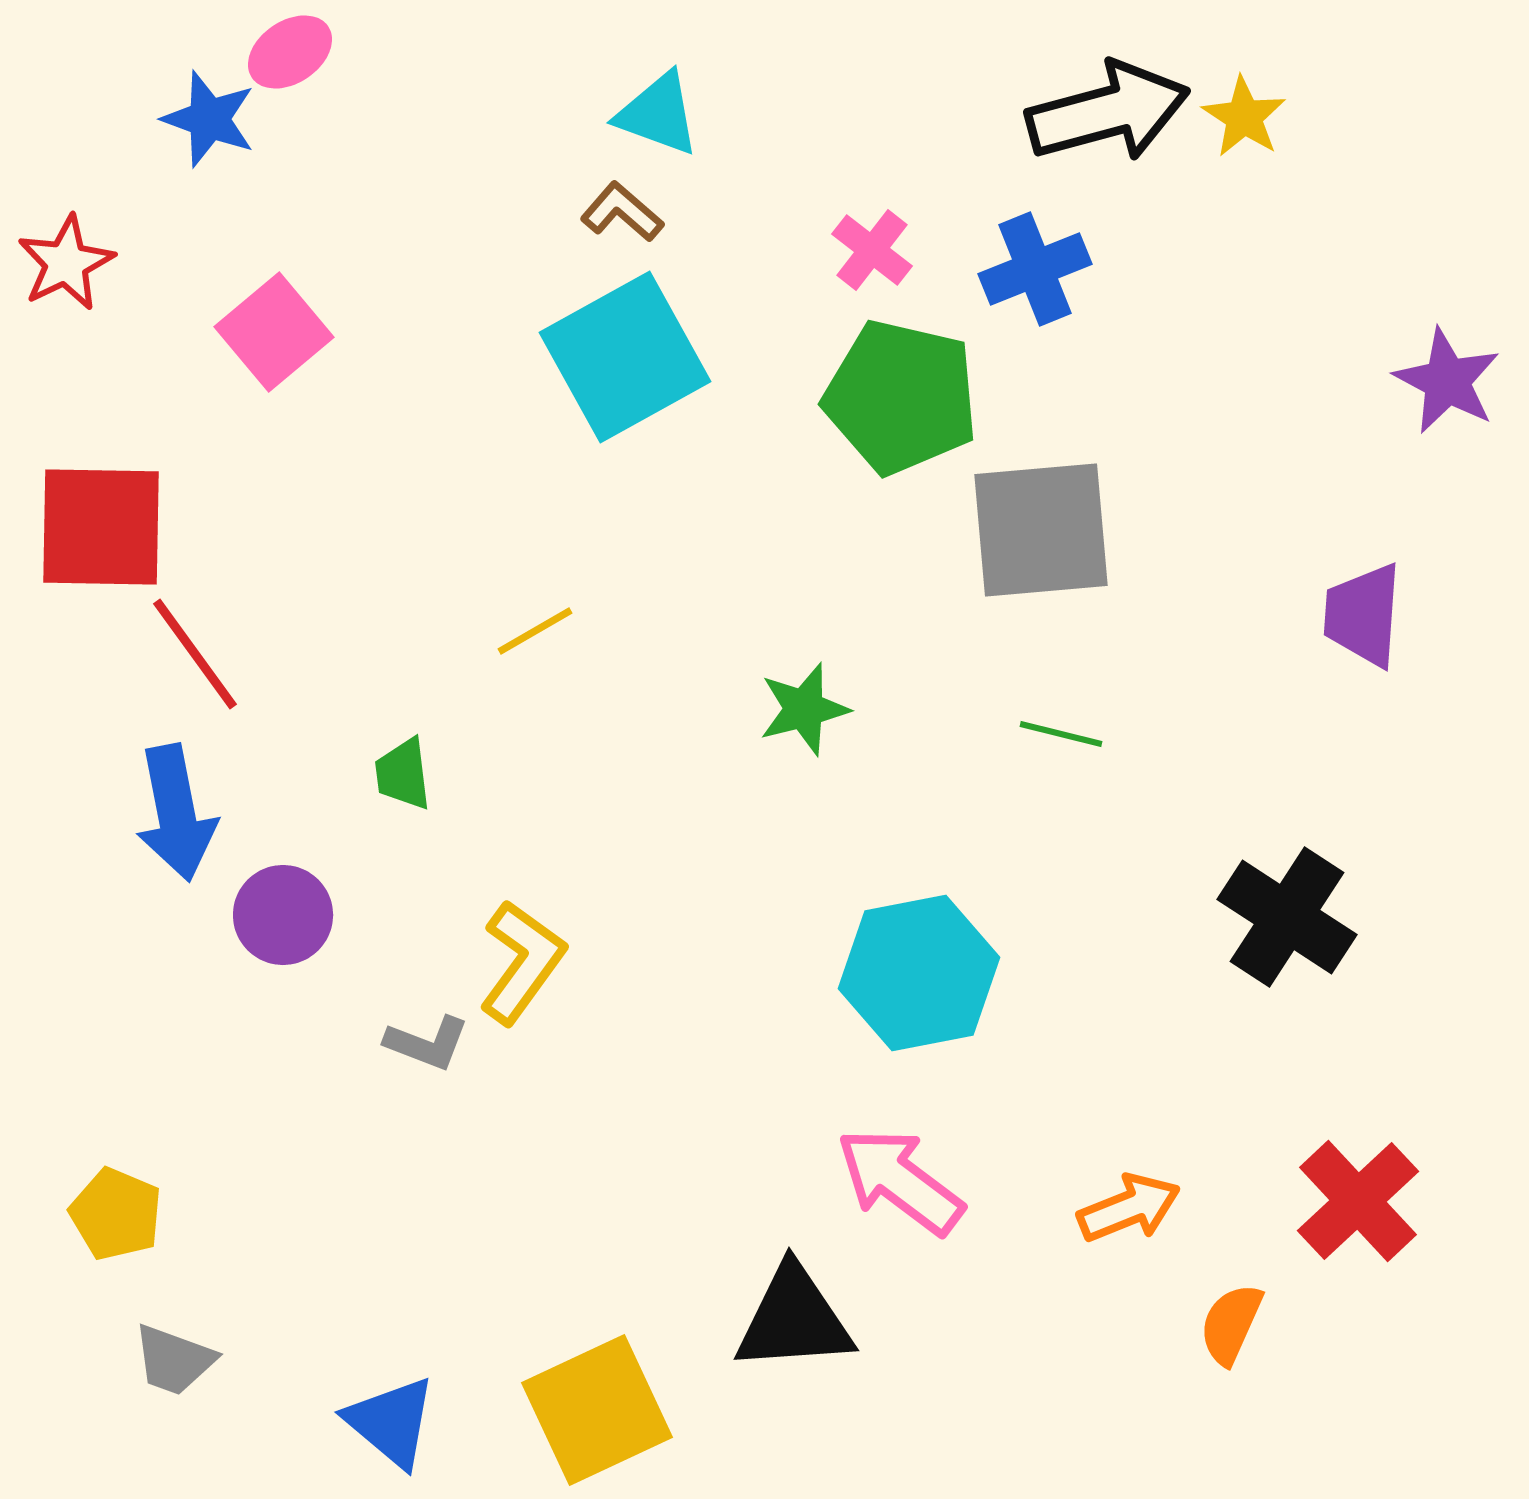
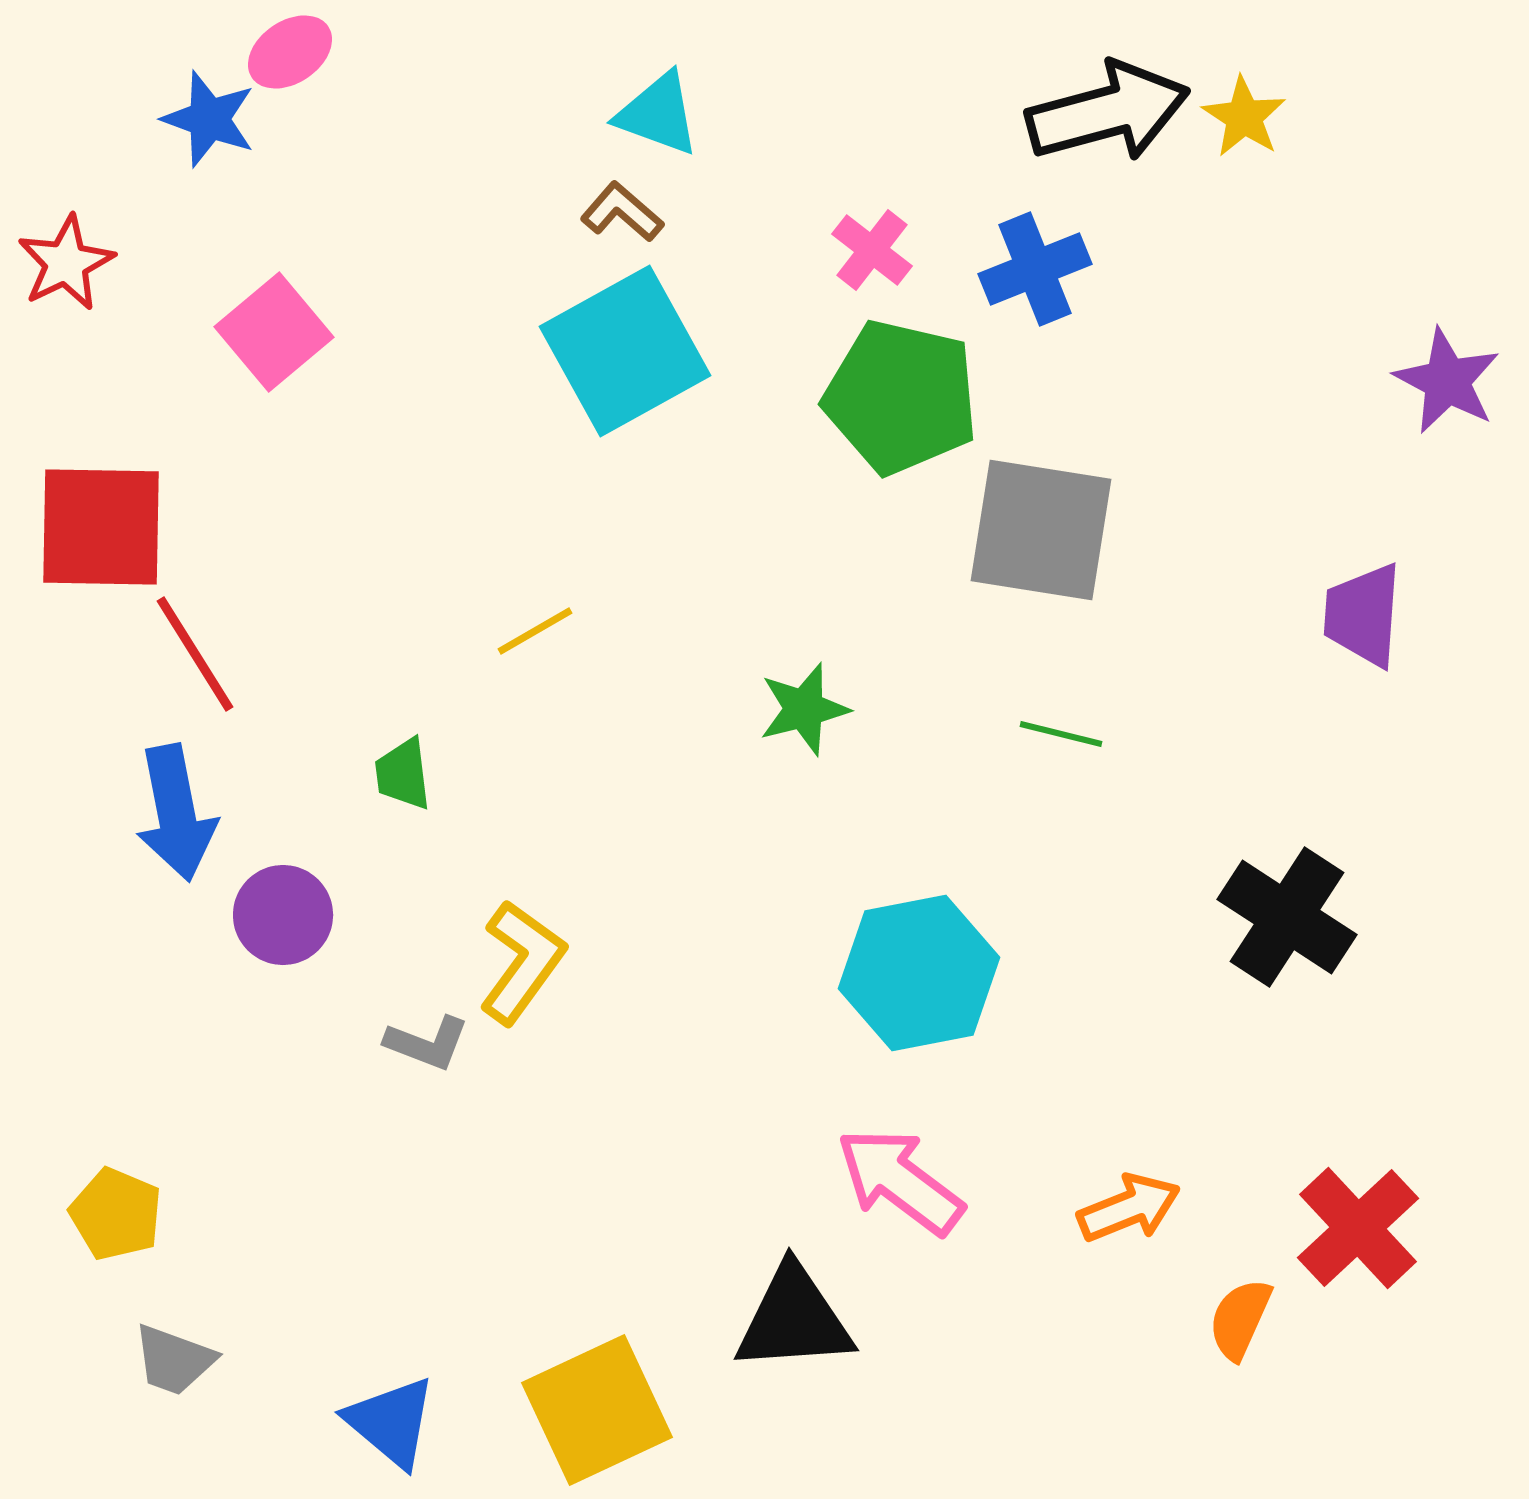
cyan square: moved 6 px up
gray square: rotated 14 degrees clockwise
red line: rotated 4 degrees clockwise
red cross: moved 27 px down
orange semicircle: moved 9 px right, 5 px up
